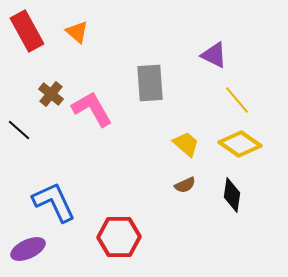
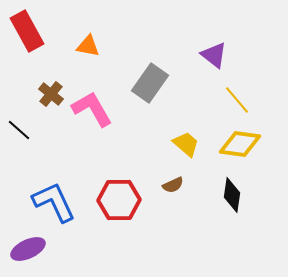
orange triangle: moved 11 px right, 14 px down; rotated 30 degrees counterclockwise
purple triangle: rotated 12 degrees clockwise
gray rectangle: rotated 39 degrees clockwise
yellow diamond: rotated 27 degrees counterclockwise
brown semicircle: moved 12 px left
red hexagon: moved 37 px up
